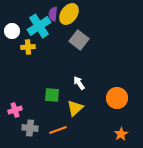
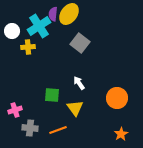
gray square: moved 1 px right, 3 px down
yellow triangle: rotated 24 degrees counterclockwise
